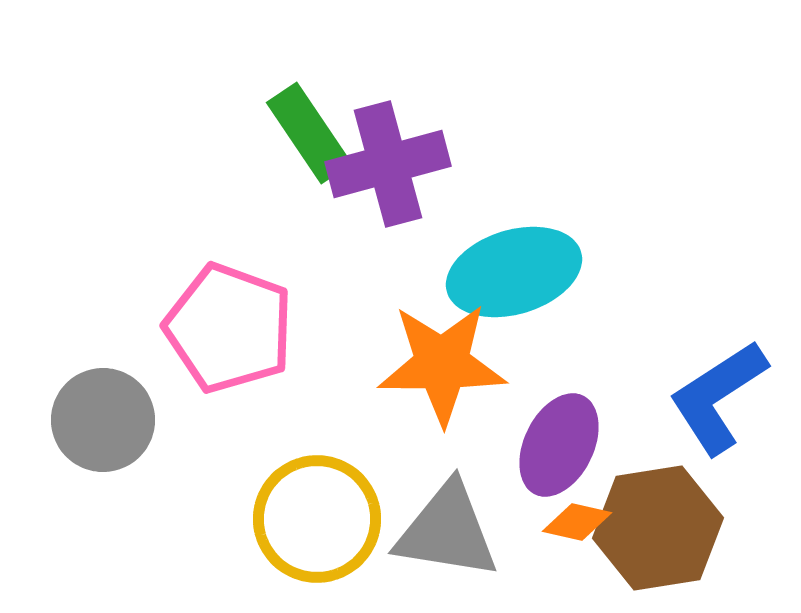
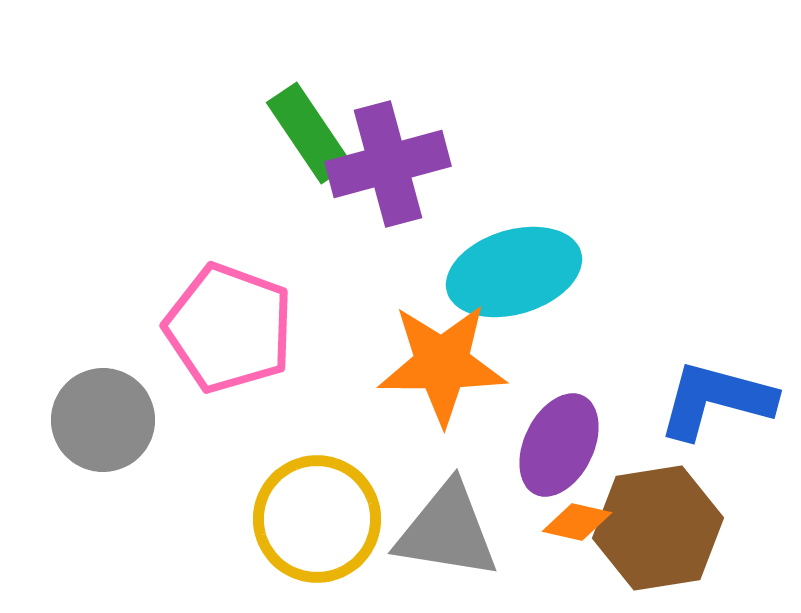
blue L-shape: moved 2 px left, 3 px down; rotated 48 degrees clockwise
